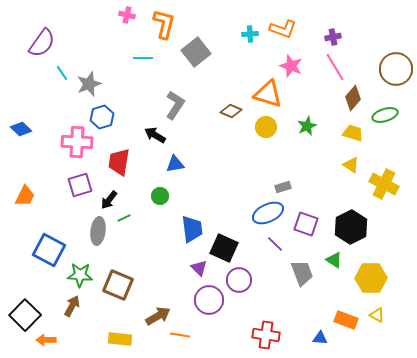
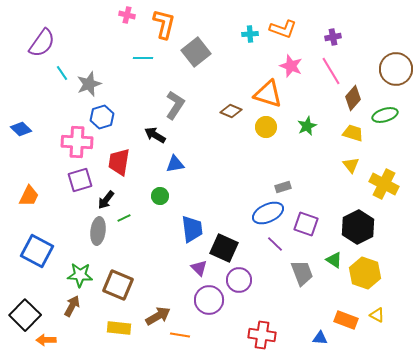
pink line at (335, 67): moved 4 px left, 4 px down
yellow triangle at (351, 165): rotated 18 degrees clockwise
purple square at (80, 185): moved 5 px up
orange trapezoid at (25, 196): moved 4 px right
black arrow at (109, 200): moved 3 px left
black hexagon at (351, 227): moved 7 px right
blue square at (49, 250): moved 12 px left, 1 px down
yellow hexagon at (371, 278): moved 6 px left, 5 px up; rotated 20 degrees clockwise
red cross at (266, 335): moved 4 px left
yellow rectangle at (120, 339): moved 1 px left, 11 px up
